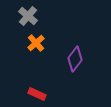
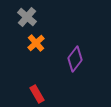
gray cross: moved 1 px left, 1 px down
red rectangle: rotated 36 degrees clockwise
